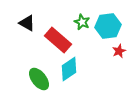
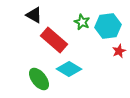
black triangle: moved 7 px right, 8 px up
red rectangle: moved 4 px left
cyan diamond: rotated 65 degrees clockwise
